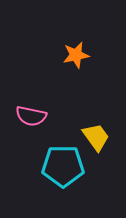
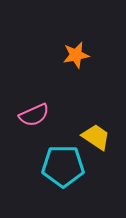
pink semicircle: moved 3 px right, 1 px up; rotated 36 degrees counterclockwise
yellow trapezoid: rotated 20 degrees counterclockwise
